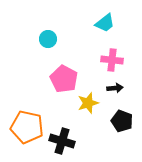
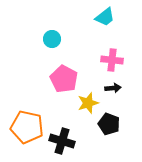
cyan trapezoid: moved 6 px up
cyan circle: moved 4 px right
black arrow: moved 2 px left
black pentagon: moved 13 px left, 3 px down
